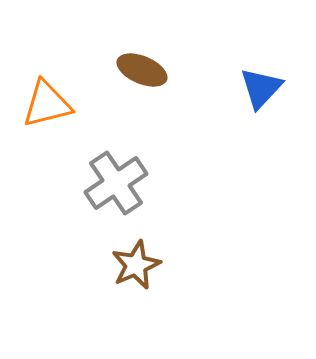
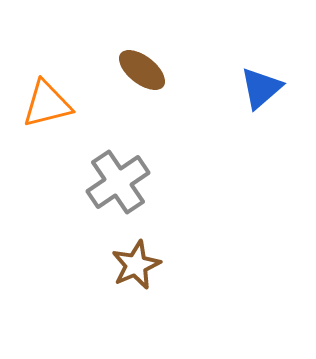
brown ellipse: rotated 15 degrees clockwise
blue triangle: rotated 6 degrees clockwise
gray cross: moved 2 px right, 1 px up
